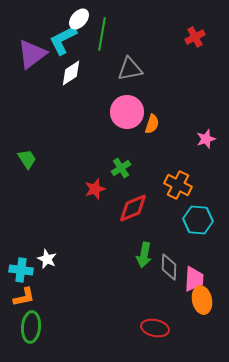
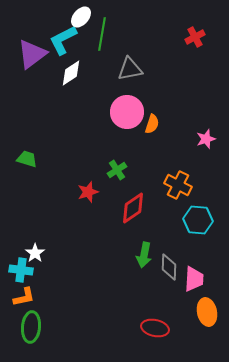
white ellipse: moved 2 px right, 2 px up
green trapezoid: rotated 40 degrees counterclockwise
green cross: moved 4 px left, 2 px down
red star: moved 7 px left, 3 px down
red diamond: rotated 12 degrees counterclockwise
white star: moved 12 px left, 6 px up; rotated 12 degrees clockwise
orange ellipse: moved 5 px right, 12 px down
